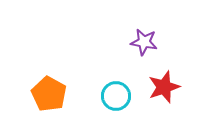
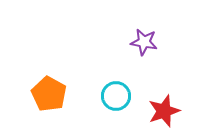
red star: moved 24 px down
